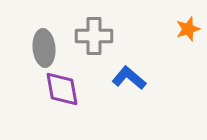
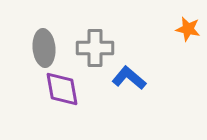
orange star: rotated 30 degrees clockwise
gray cross: moved 1 px right, 12 px down
